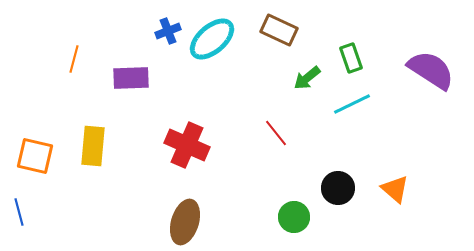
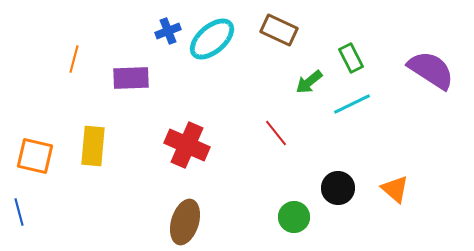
green rectangle: rotated 8 degrees counterclockwise
green arrow: moved 2 px right, 4 px down
